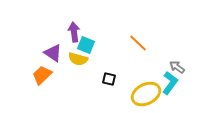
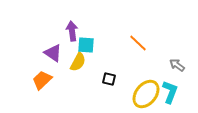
purple arrow: moved 2 px left, 1 px up
cyan square: rotated 18 degrees counterclockwise
yellow semicircle: moved 3 px down; rotated 78 degrees counterclockwise
gray arrow: moved 2 px up
orange trapezoid: moved 5 px down
cyan L-shape: moved 9 px down; rotated 15 degrees counterclockwise
yellow ellipse: rotated 24 degrees counterclockwise
